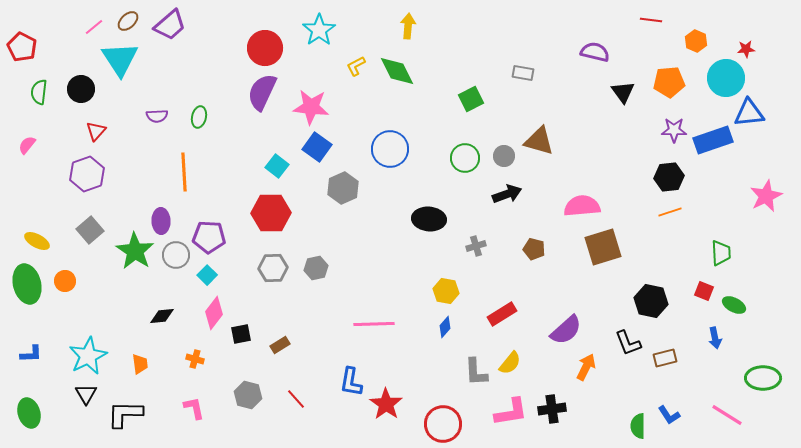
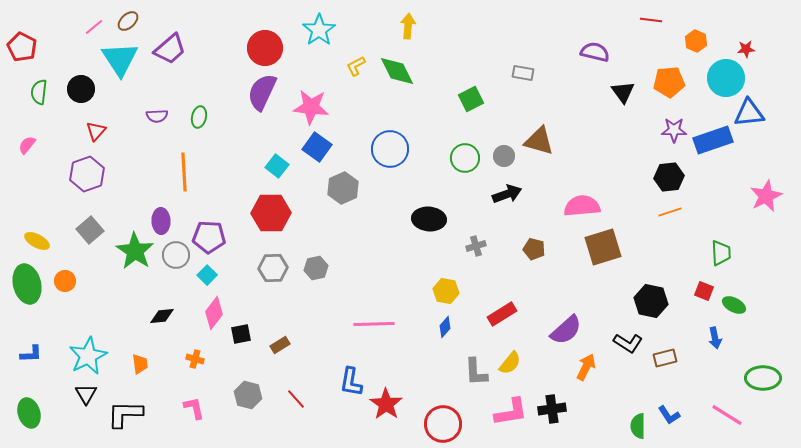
purple trapezoid at (170, 25): moved 24 px down
black L-shape at (628, 343): rotated 36 degrees counterclockwise
